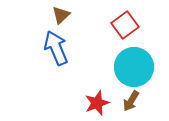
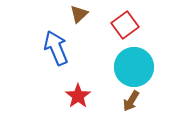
brown triangle: moved 18 px right, 1 px up
red star: moved 19 px left, 7 px up; rotated 15 degrees counterclockwise
